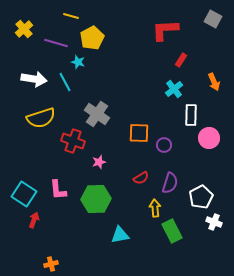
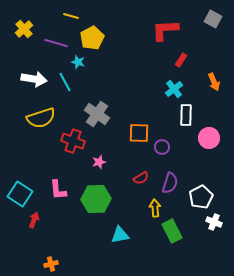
white rectangle: moved 5 px left
purple circle: moved 2 px left, 2 px down
cyan square: moved 4 px left
